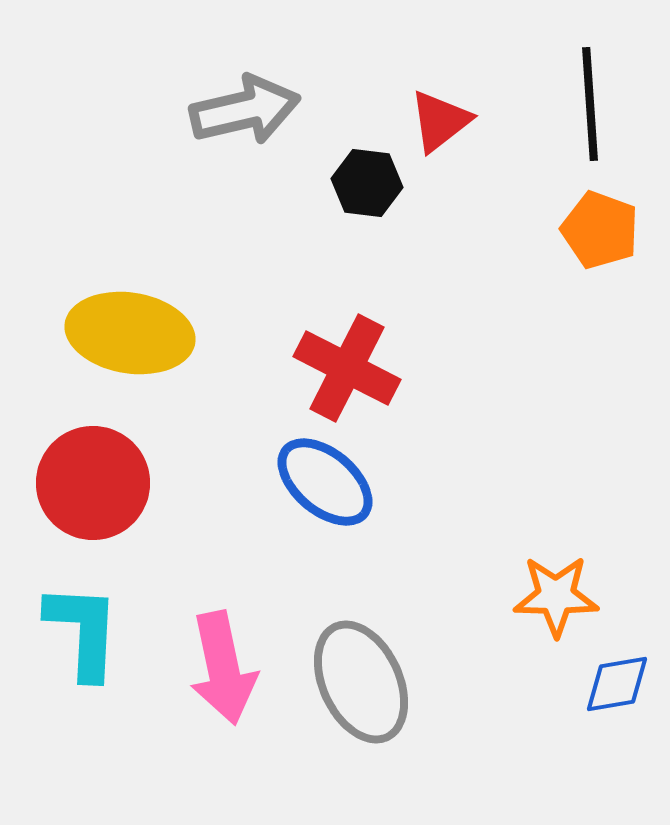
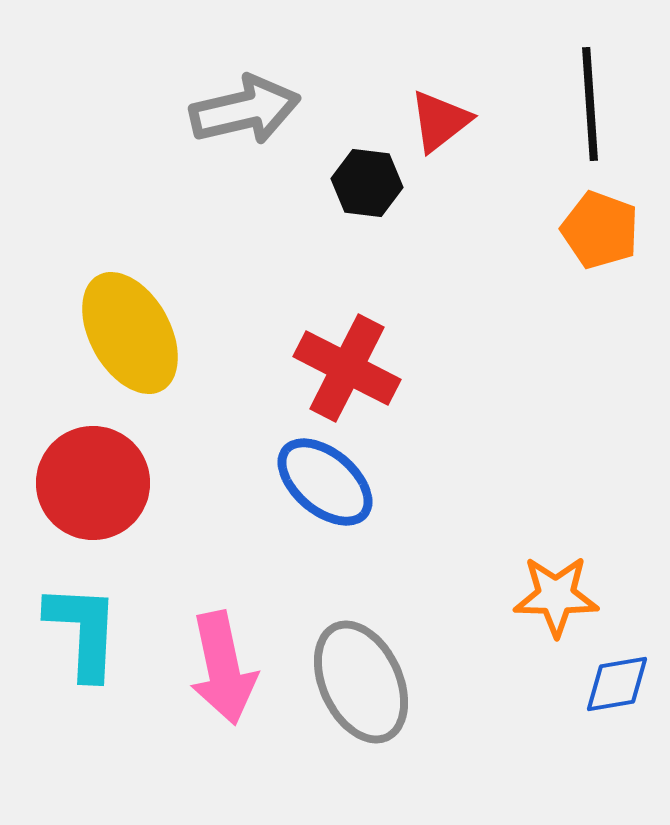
yellow ellipse: rotated 52 degrees clockwise
